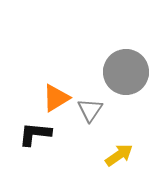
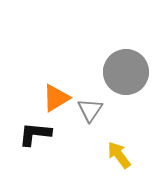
yellow arrow: rotated 92 degrees counterclockwise
